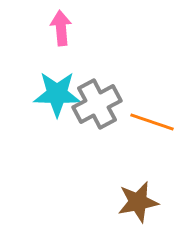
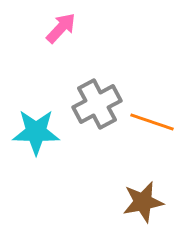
pink arrow: rotated 48 degrees clockwise
cyan star: moved 21 px left, 38 px down
brown star: moved 5 px right
